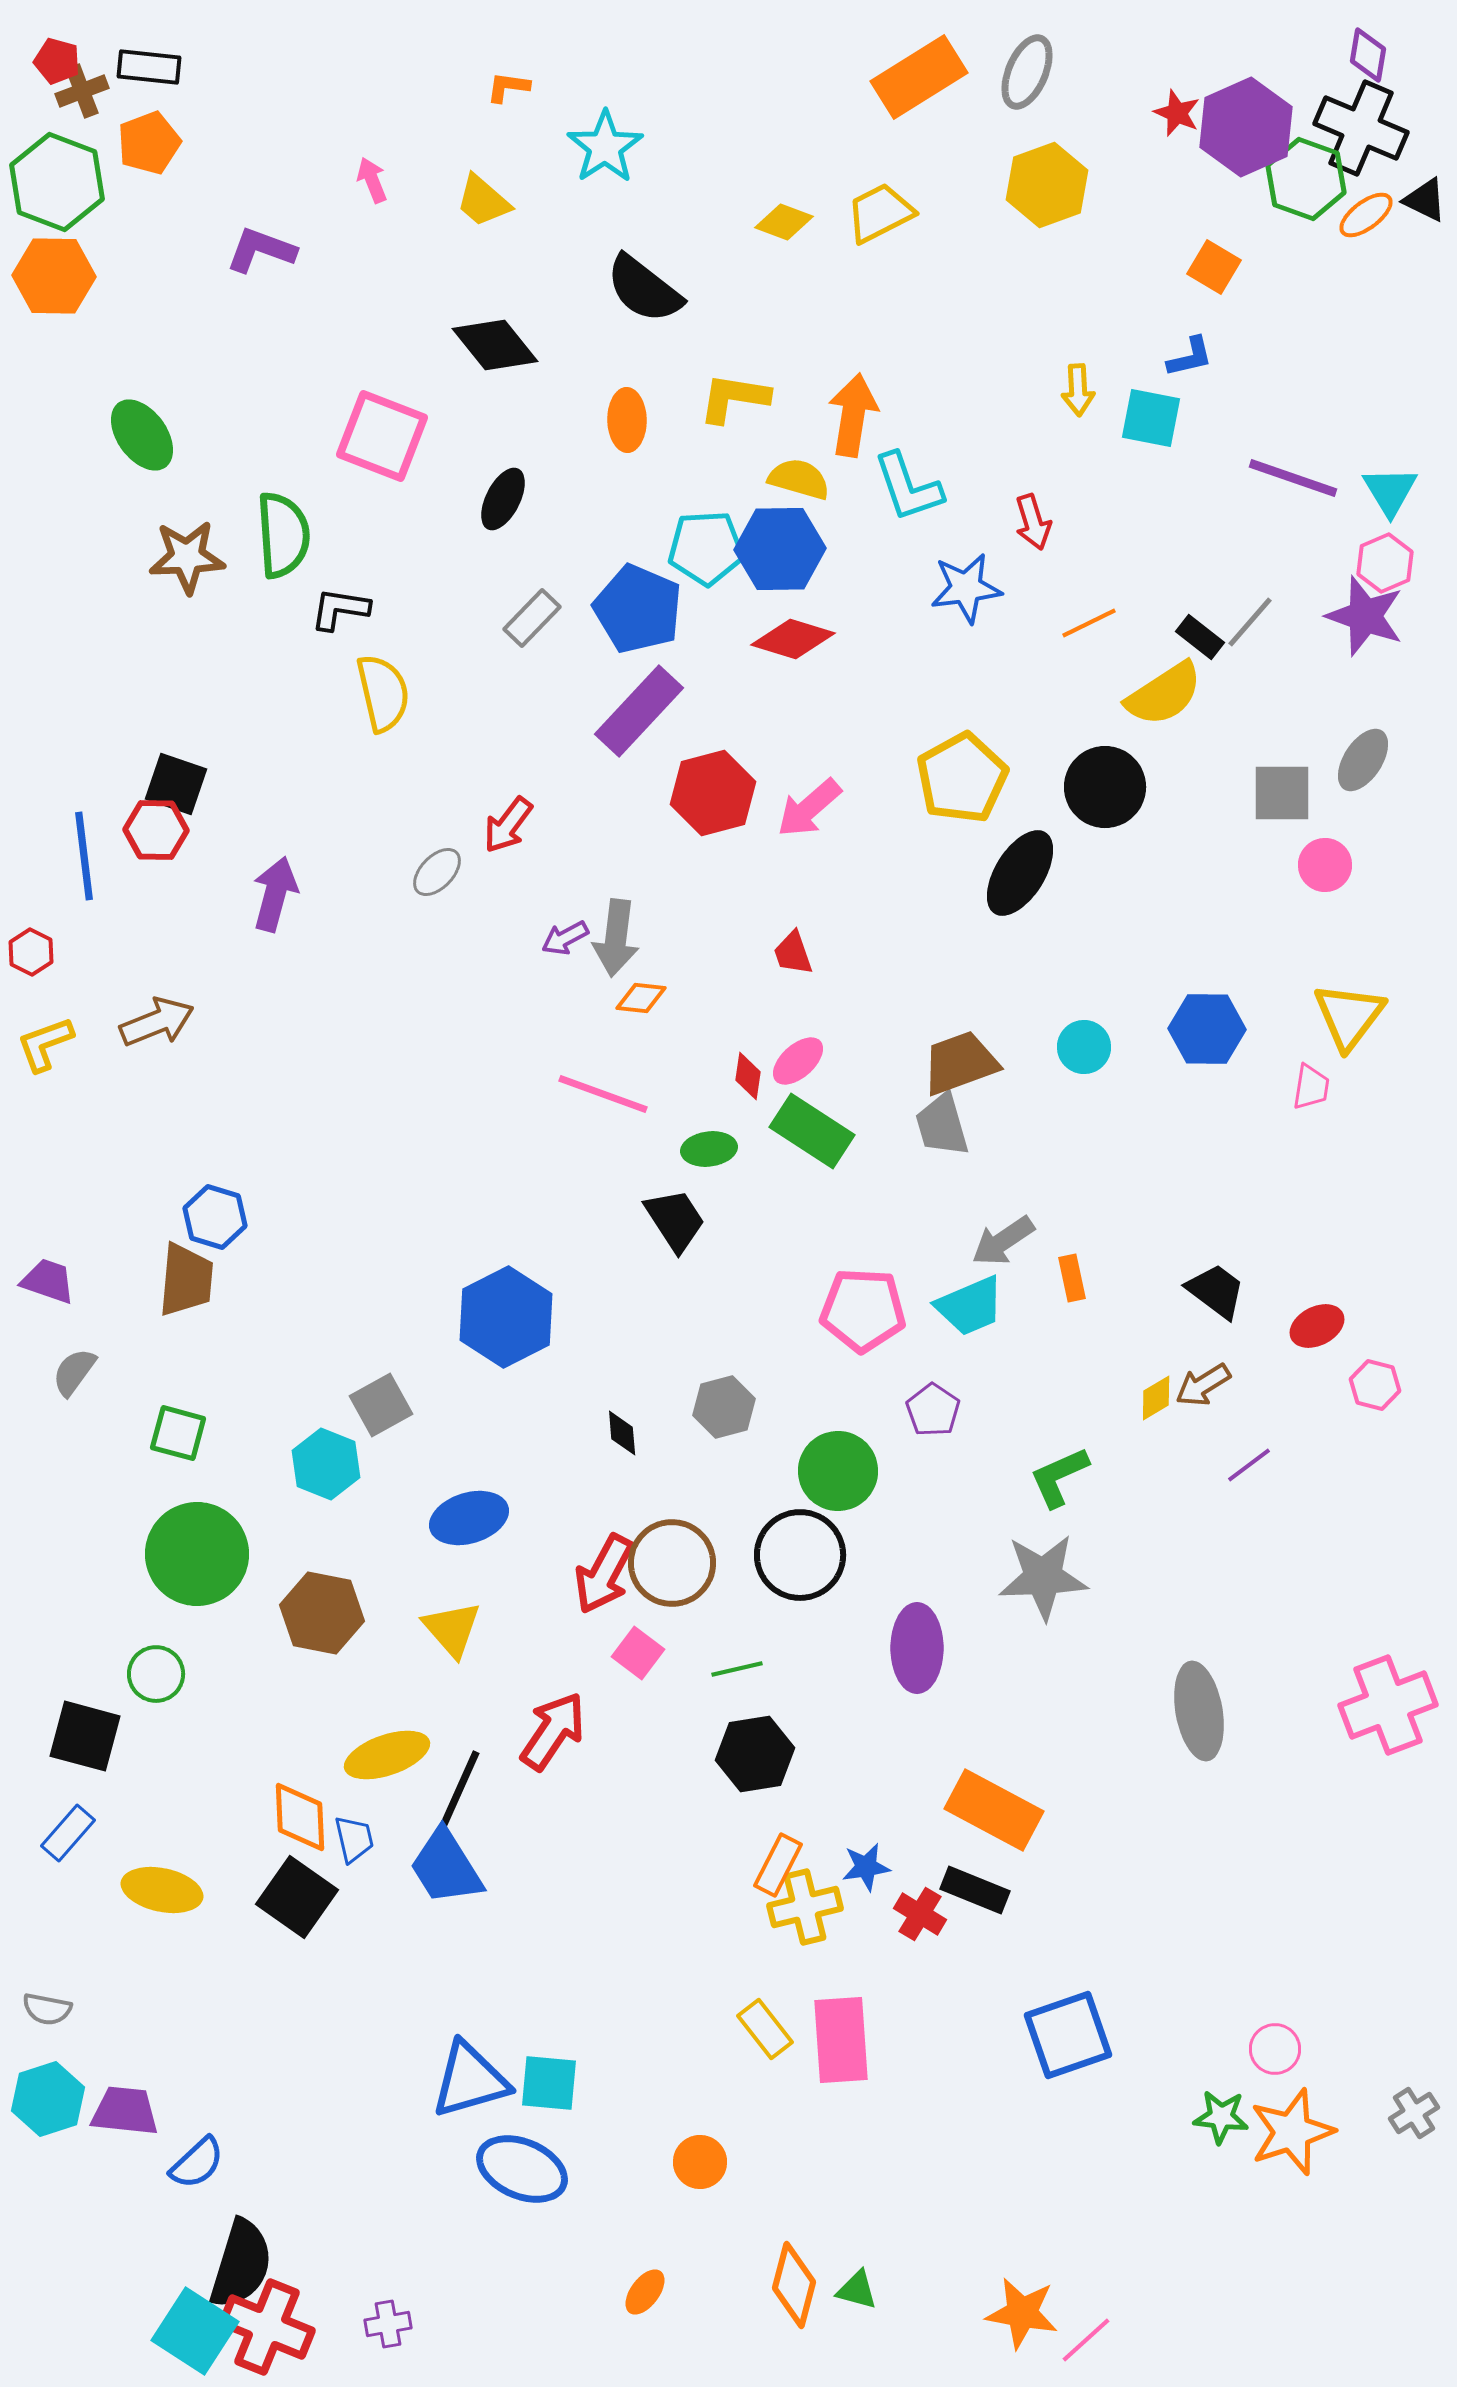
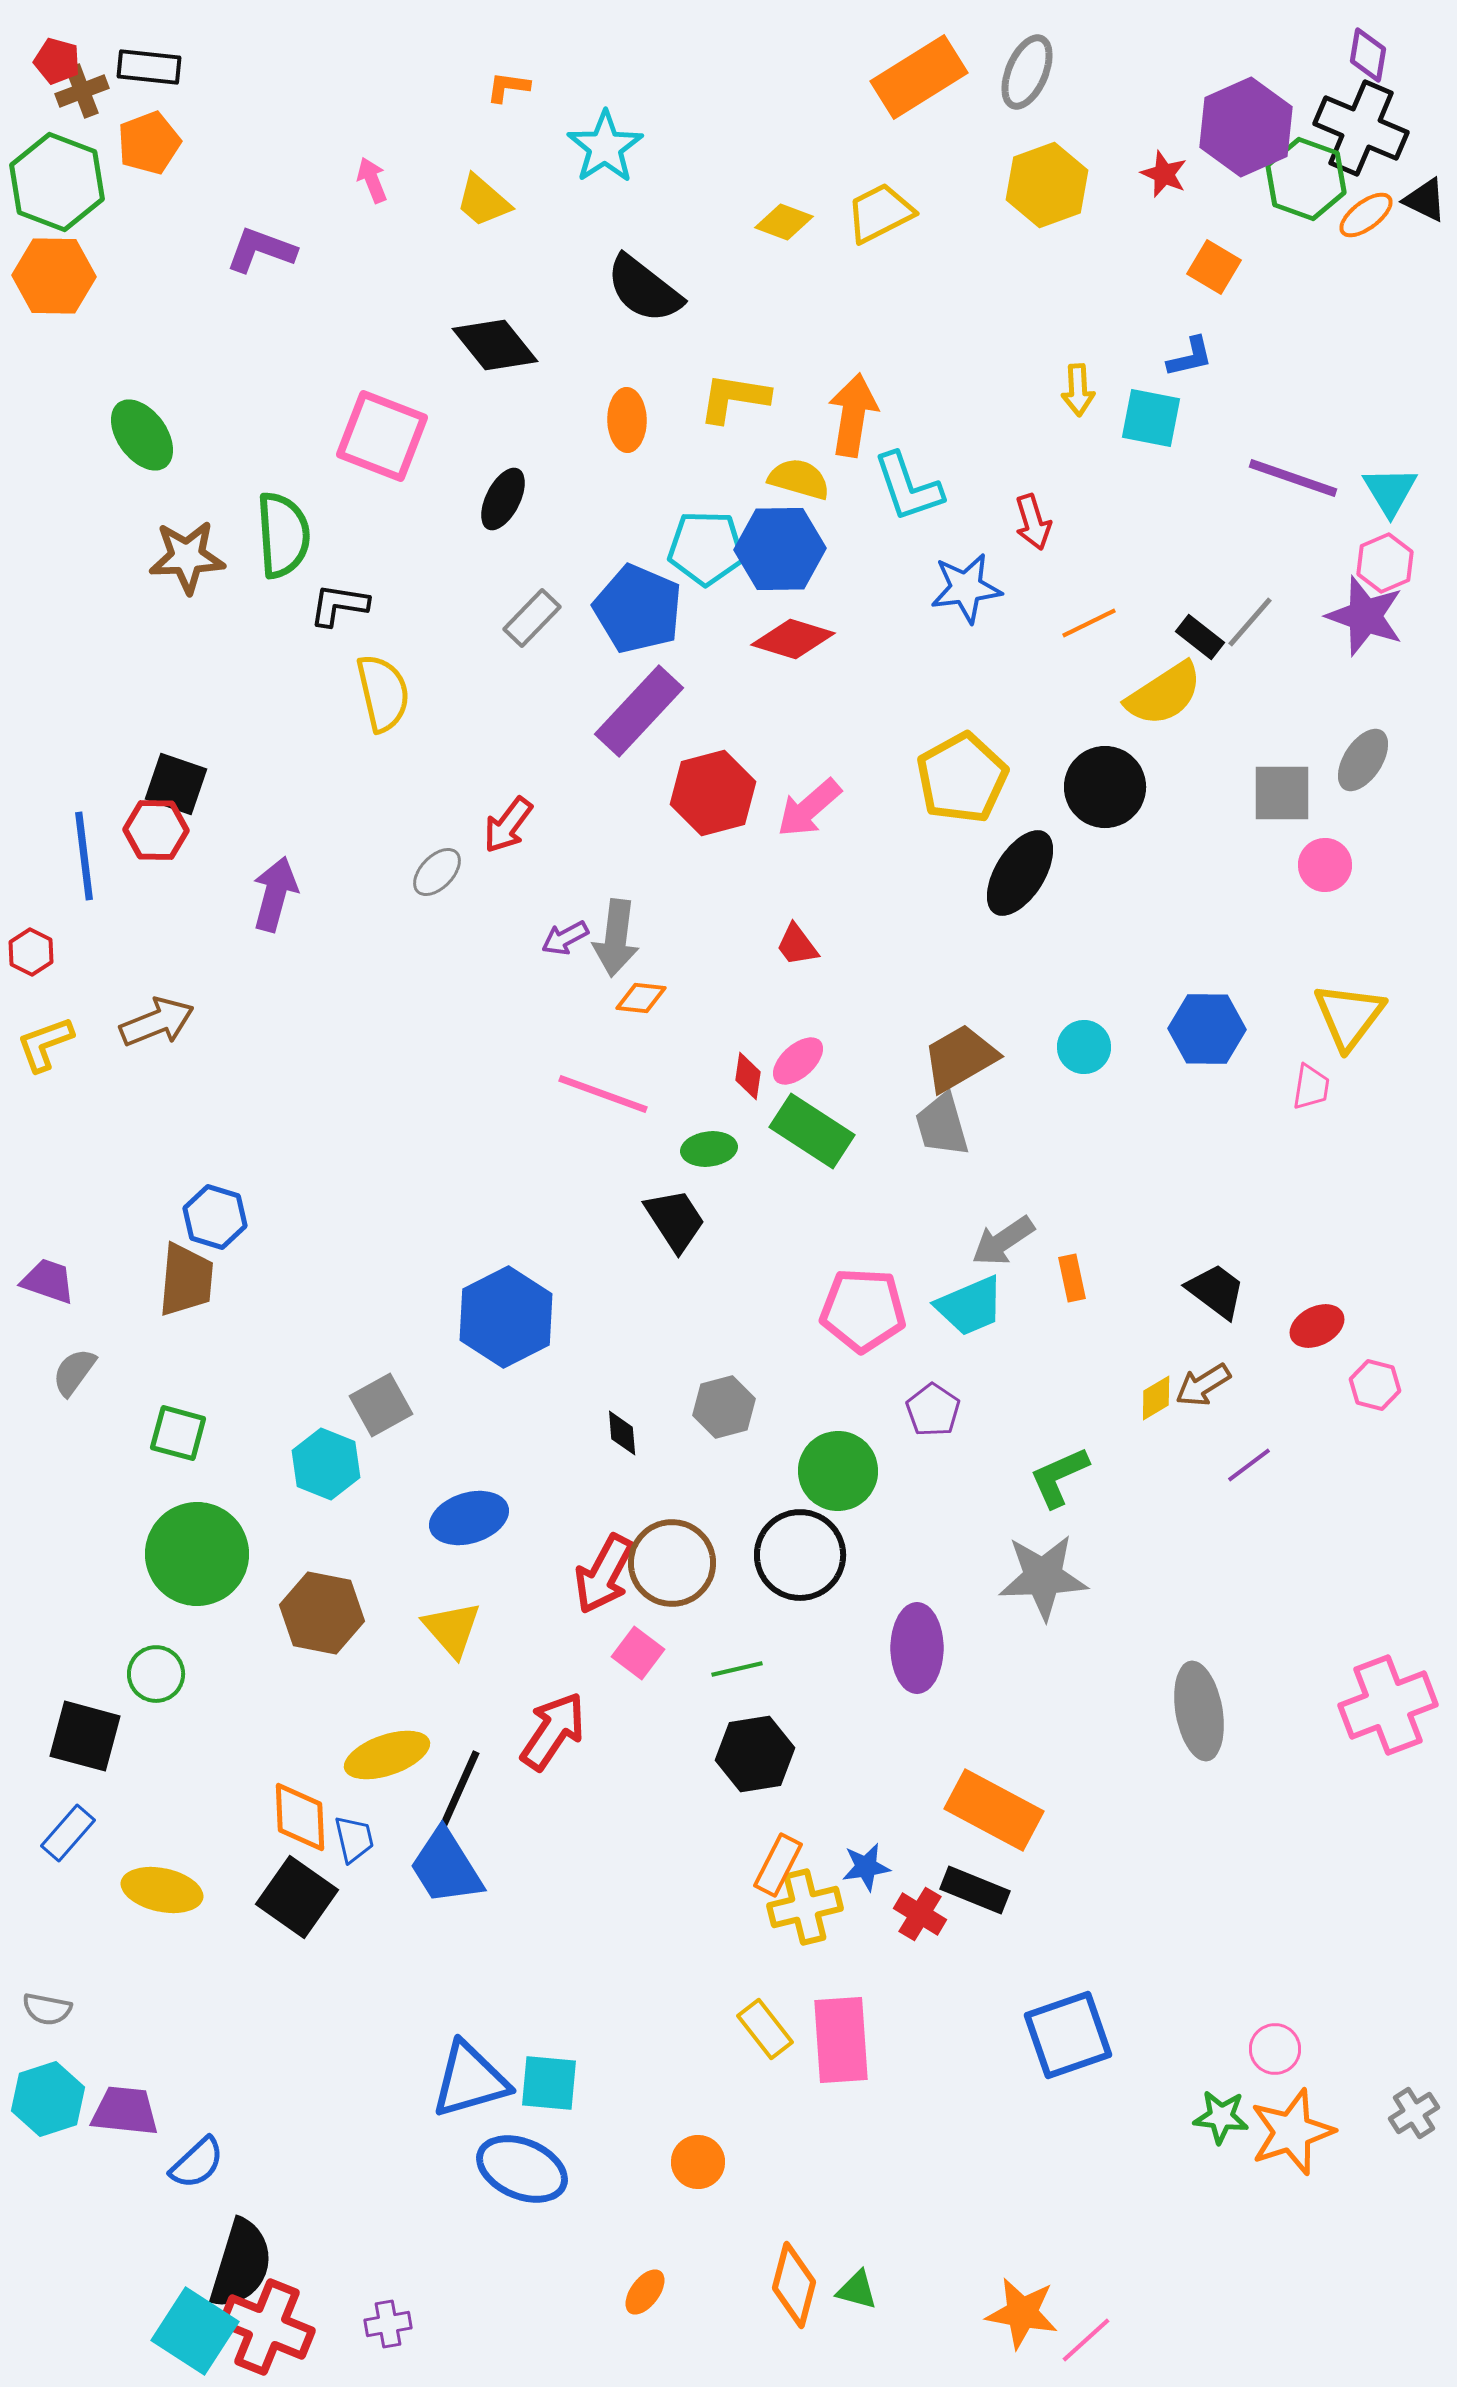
red star at (1177, 113): moved 13 px left, 61 px down
cyan pentagon at (706, 548): rotated 4 degrees clockwise
black L-shape at (340, 609): moved 1 px left, 4 px up
red trapezoid at (793, 953): moved 4 px right, 8 px up; rotated 18 degrees counterclockwise
brown trapezoid at (960, 1063): moved 5 px up; rotated 10 degrees counterclockwise
orange circle at (700, 2162): moved 2 px left
